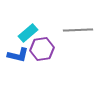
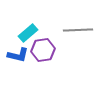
purple hexagon: moved 1 px right, 1 px down
